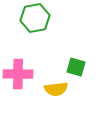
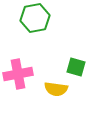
pink cross: rotated 12 degrees counterclockwise
yellow semicircle: rotated 15 degrees clockwise
